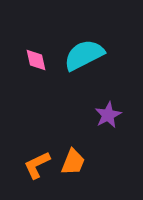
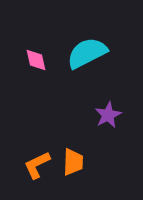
cyan semicircle: moved 3 px right, 2 px up
orange trapezoid: rotated 20 degrees counterclockwise
